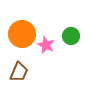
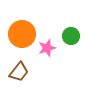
pink star: moved 1 px right, 3 px down; rotated 30 degrees clockwise
brown trapezoid: rotated 15 degrees clockwise
